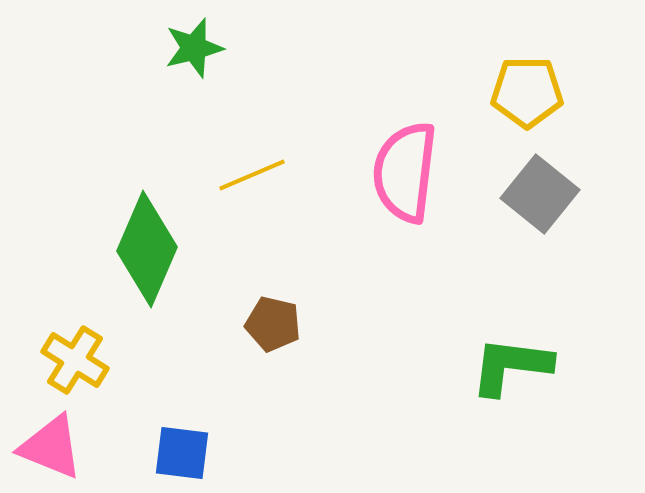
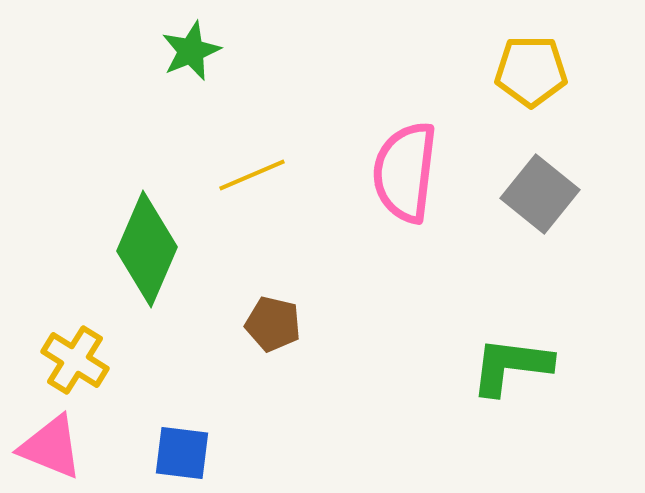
green star: moved 3 px left, 3 px down; rotated 8 degrees counterclockwise
yellow pentagon: moved 4 px right, 21 px up
